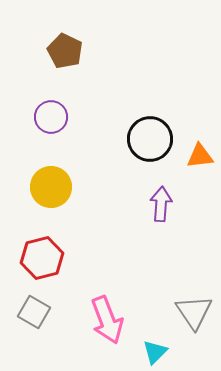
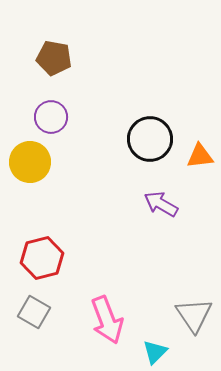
brown pentagon: moved 11 px left, 7 px down; rotated 16 degrees counterclockwise
yellow circle: moved 21 px left, 25 px up
purple arrow: rotated 64 degrees counterclockwise
gray triangle: moved 3 px down
